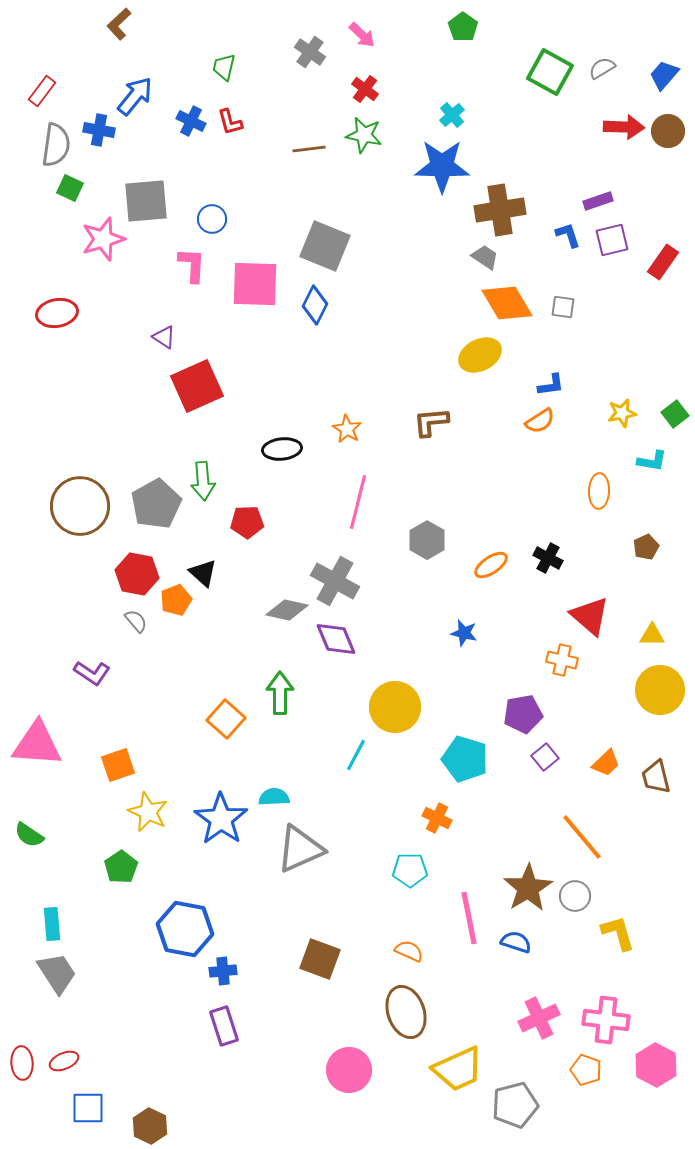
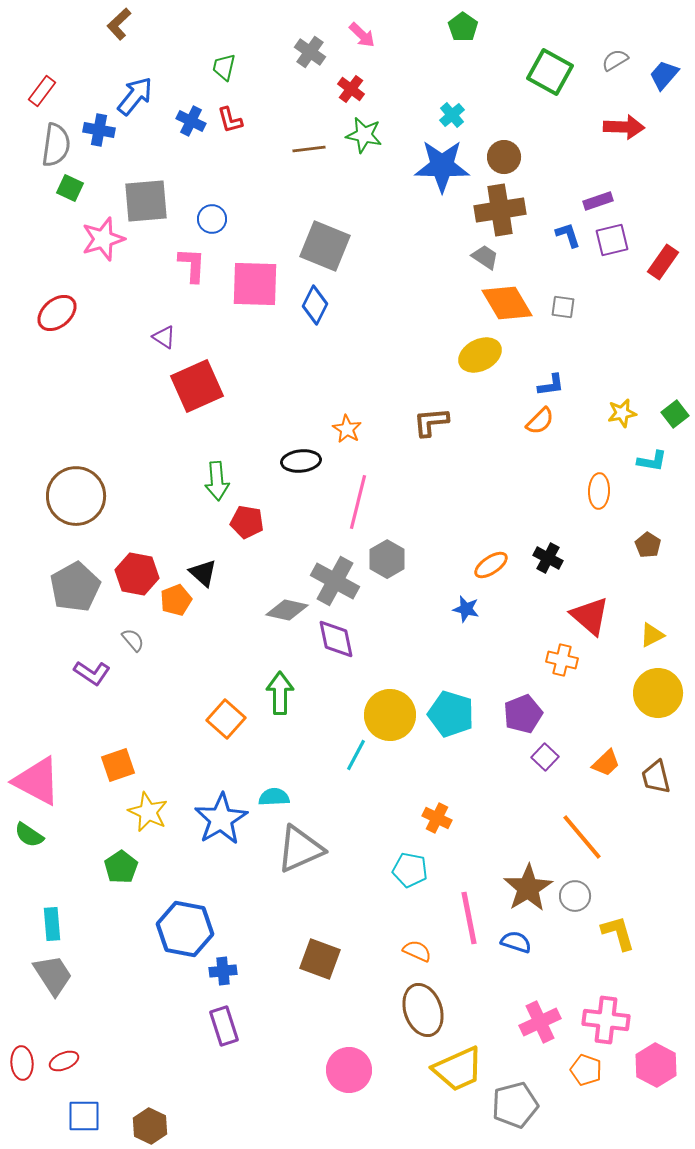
gray semicircle at (602, 68): moved 13 px right, 8 px up
red cross at (365, 89): moved 14 px left
red L-shape at (230, 122): moved 2 px up
brown circle at (668, 131): moved 164 px left, 26 px down
red ellipse at (57, 313): rotated 30 degrees counterclockwise
orange semicircle at (540, 421): rotated 12 degrees counterclockwise
black ellipse at (282, 449): moved 19 px right, 12 px down
green arrow at (203, 481): moved 14 px right
gray pentagon at (156, 504): moved 81 px left, 83 px down
brown circle at (80, 506): moved 4 px left, 10 px up
red pentagon at (247, 522): rotated 12 degrees clockwise
gray hexagon at (427, 540): moved 40 px left, 19 px down
brown pentagon at (646, 547): moved 2 px right, 2 px up; rotated 15 degrees counterclockwise
gray semicircle at (136, 621): moved 3 px left, 19 px down
blue star at (464, 633): moved 2 px right, 24 px up
yellow triangle at (652, 635): rotated 28 degrees counterclockwise
purple diamond at (336, 639): rotated 12 degrees clockwise
yellow circle at (660, 690): moved 2 px left, 3 px down
yellow circle at (395, 707): moved 5 px left, 8 px down
purple pentagon at (523, 714): rotated 12 degrees counterclockwise
pink triangle at (37, 744): moved 37 px down; rotated 24 degrees clockwise
purple square at (545, 757): rotated 8 degrees counterclockwise
cyan pentagon at (465, 759): moved 14 px left, 45 px up
blue star at (221, 819): rotated 6 degrees clockwise
cyan pentagon at (410, 870): rotated 12 degrees clockwise
orange semicircle at (409, 951): moved 8 px right
gray trapezoid at (57, 973): moved 4 px left, 2 px down
brown ellipse at (406, 1012): moved 17 px right, 2 px up
pink cross at (539, 1018): moved 1 px right, 4 px down
blue square at (88, 1108): moved 4 px left, 8 px down
